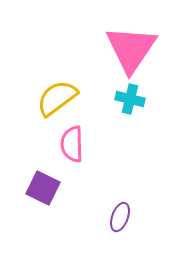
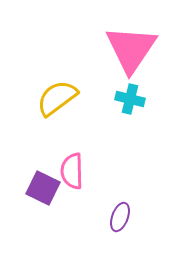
pink semicircle: moved 27 px down
